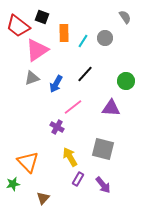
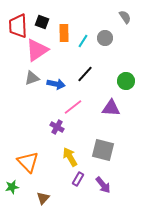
black square: moved 5 px down
red trapezoid: rotated 50 degrees clockwise
blue arrow: rotated 108 degrees counterclockwise
gray square: moved 1 px down
green star: moved 1 px left, 3 px down
